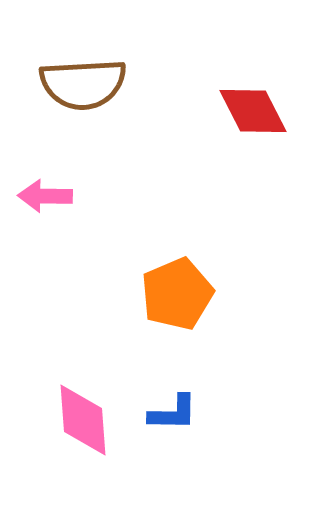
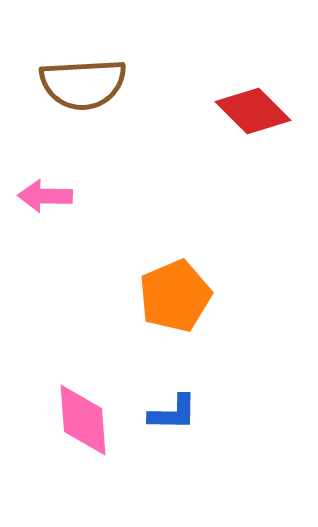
red diamond: rotated 18 degrees counterclockwise
orange pentagon: moved 2 px left, 2 px down
